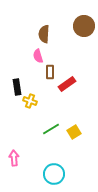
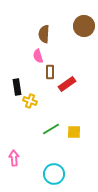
yellow square: rotated 32 degrees clockwise
